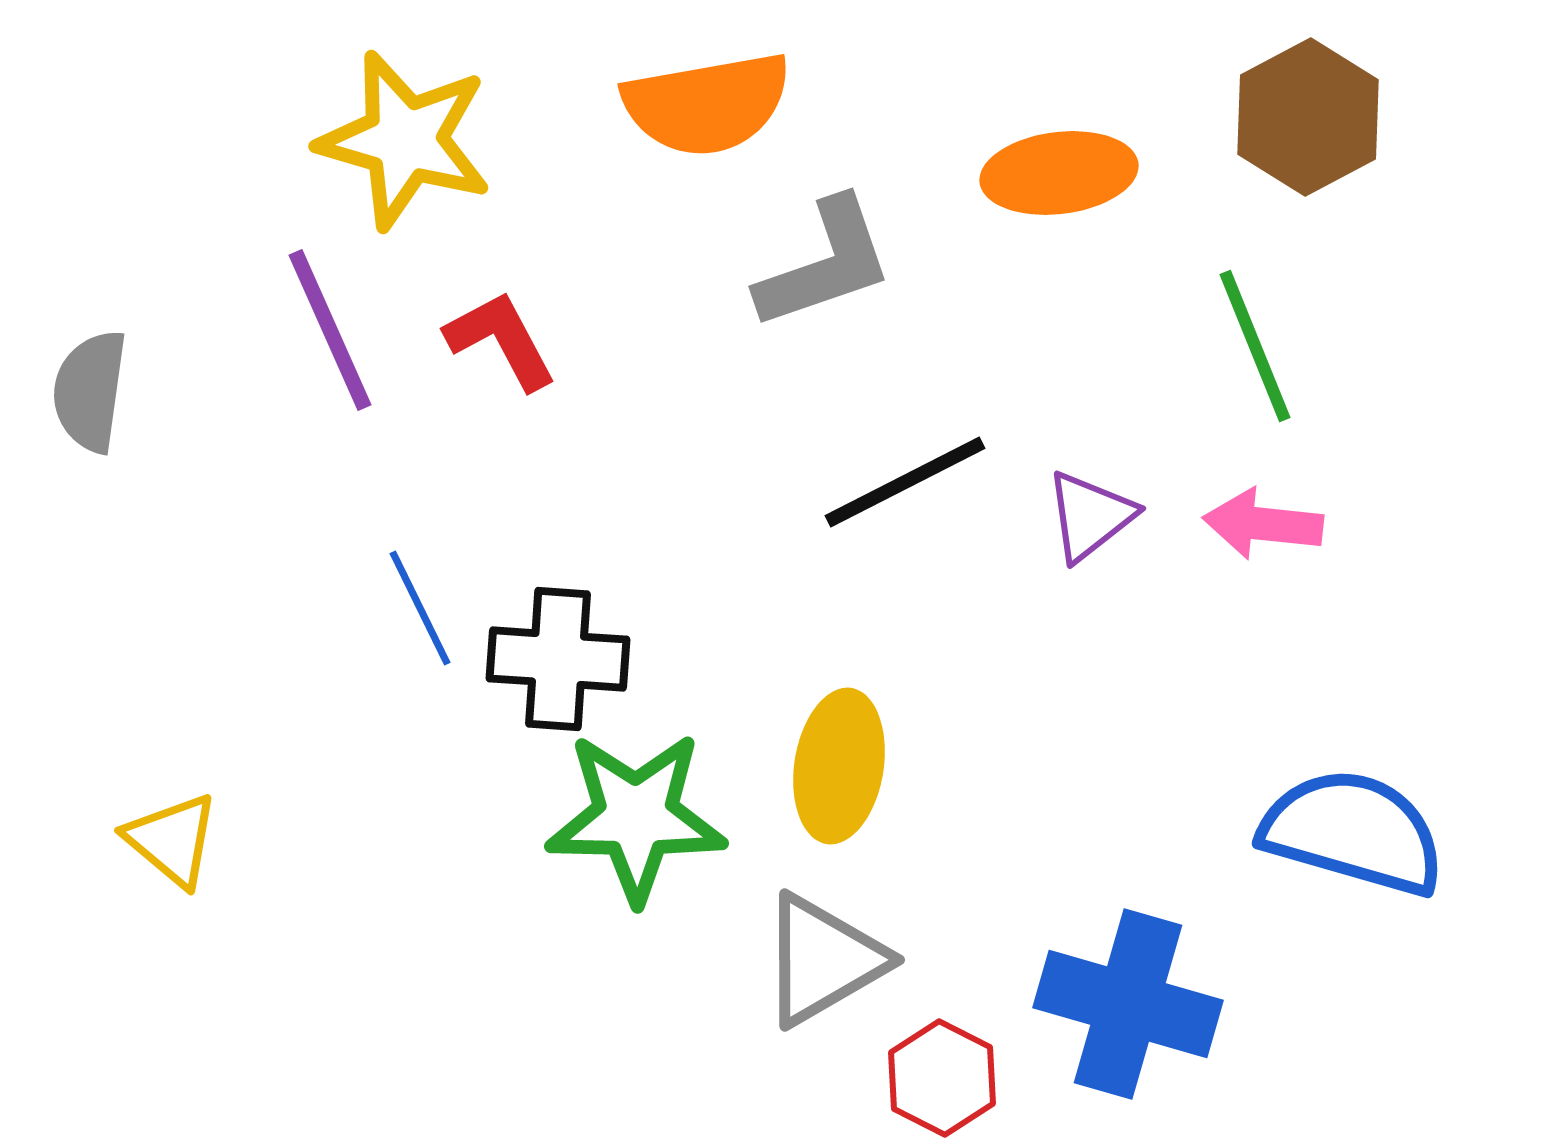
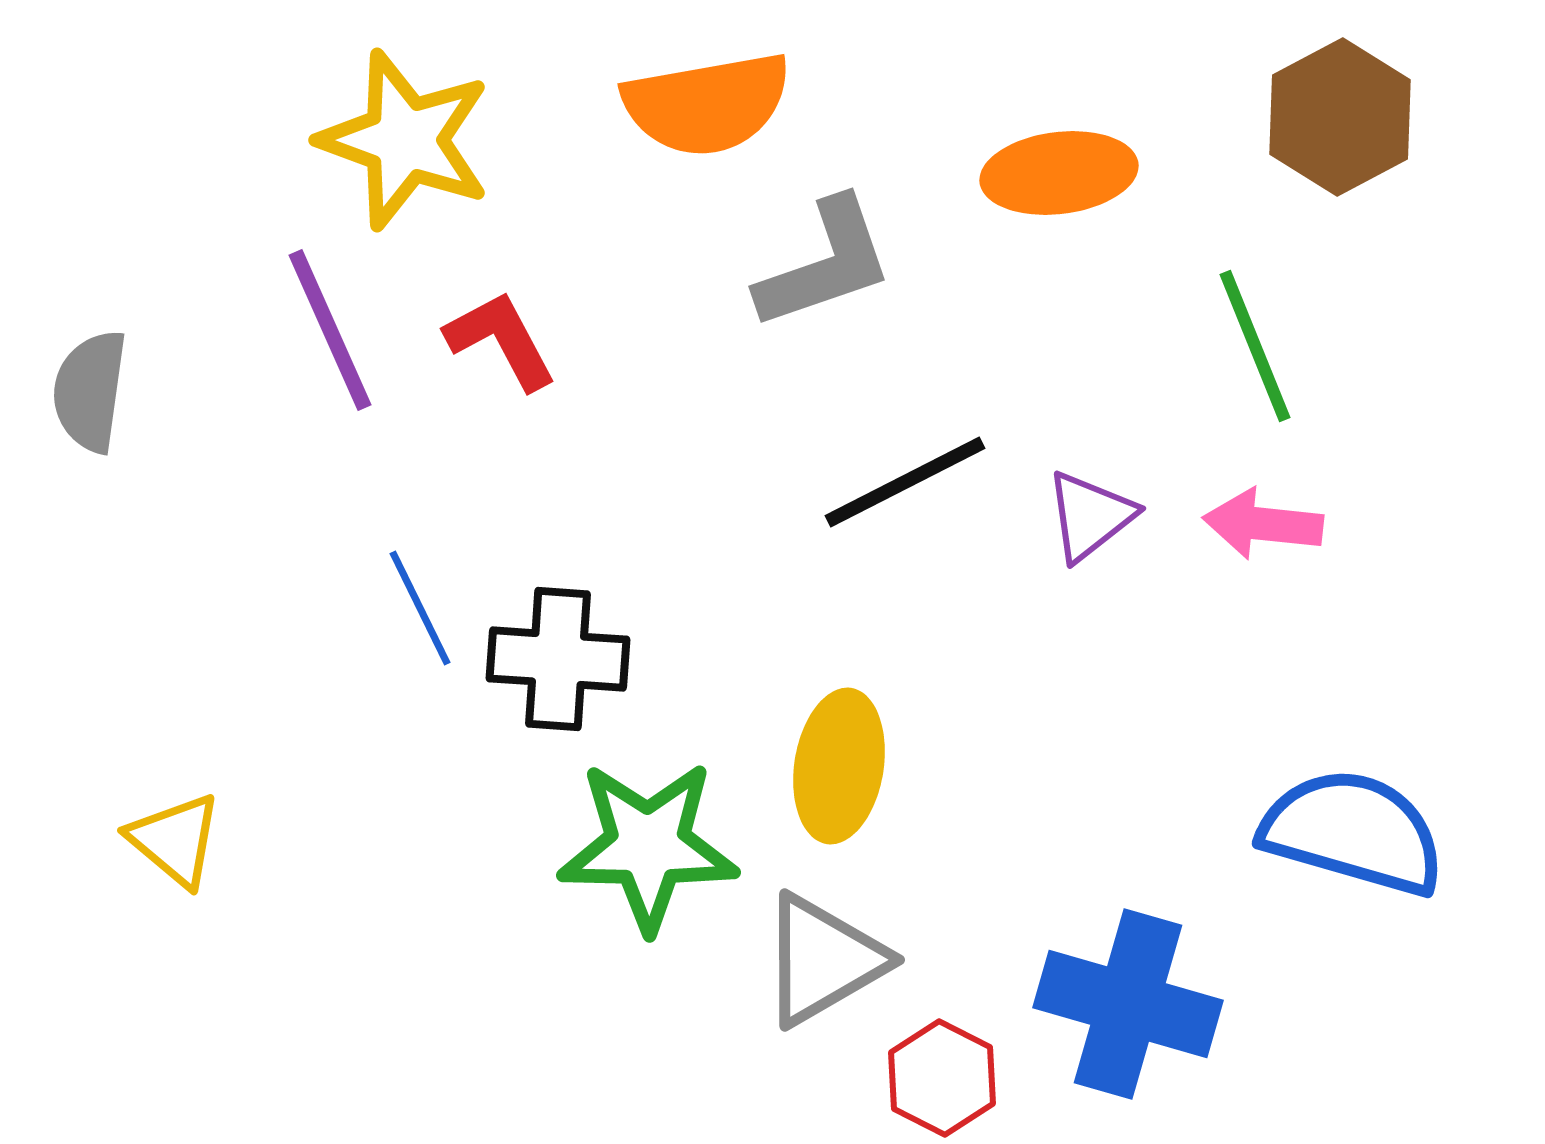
brown hexagon: moved 32 px right
yellow star: rotated 4 degrees clockwise
green star: moved 12 px right, 29 px down
yellow triangle: moved 3 px right
